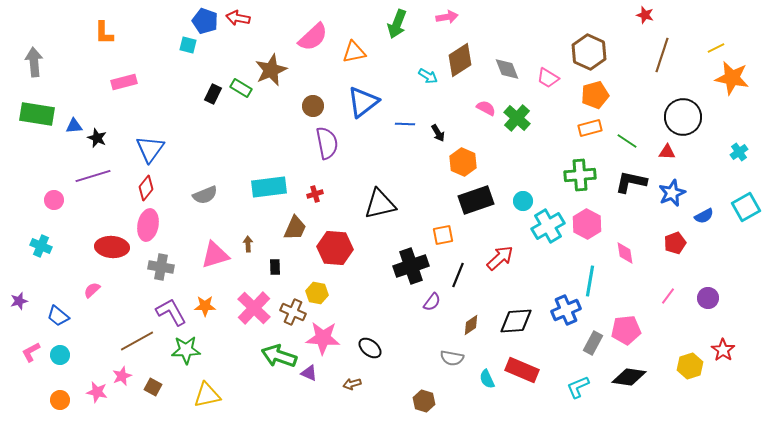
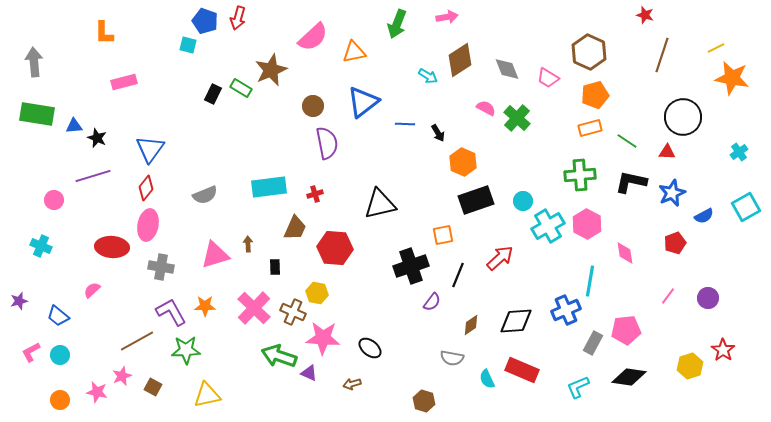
red arrow at (238, 18): rotated 85 degrees counterclockwise
